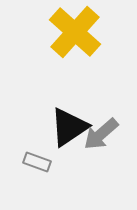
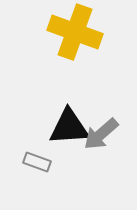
yellow cross: rotated 22 degrees counterclockwise
black triangle: rotated 30 degrees clockwise
